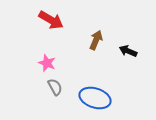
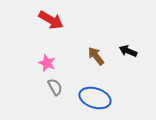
brown arrow: moved 16 px down; rotated 60 degrees counterclockwise
